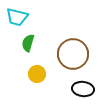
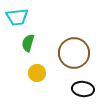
cyan trapezoid: rotated 20 degrees counterclockwise
brown circle: moved 1 px right, 1 px up
yellow circle: moved 1 px up
